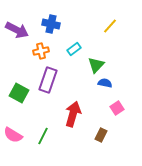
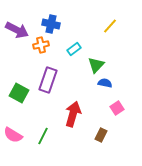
orange cross: moved 6 px up
